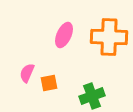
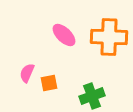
pink ellipse: rotated 70 degrees counterclockwise
